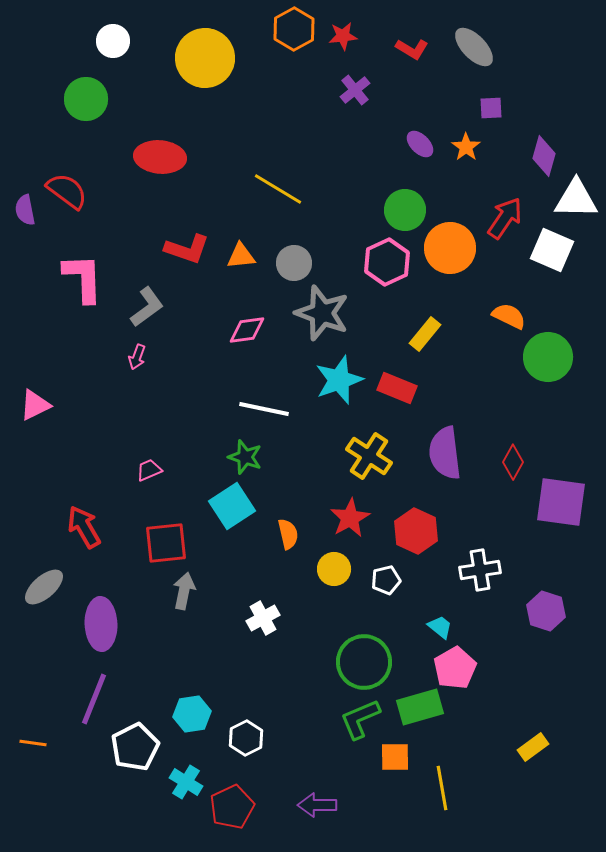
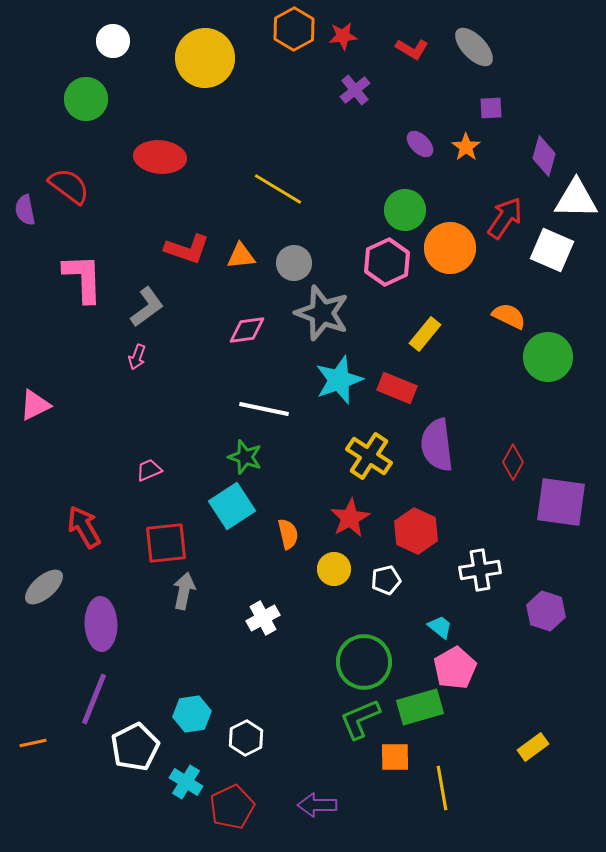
red semicircle at (67, 191): moved 2 px right, 5 px up
purple semicircle at (445, 453): moved 8 px left, 8 px up
orange line at (33, 743): rotated 20 degrees counterclockwise
